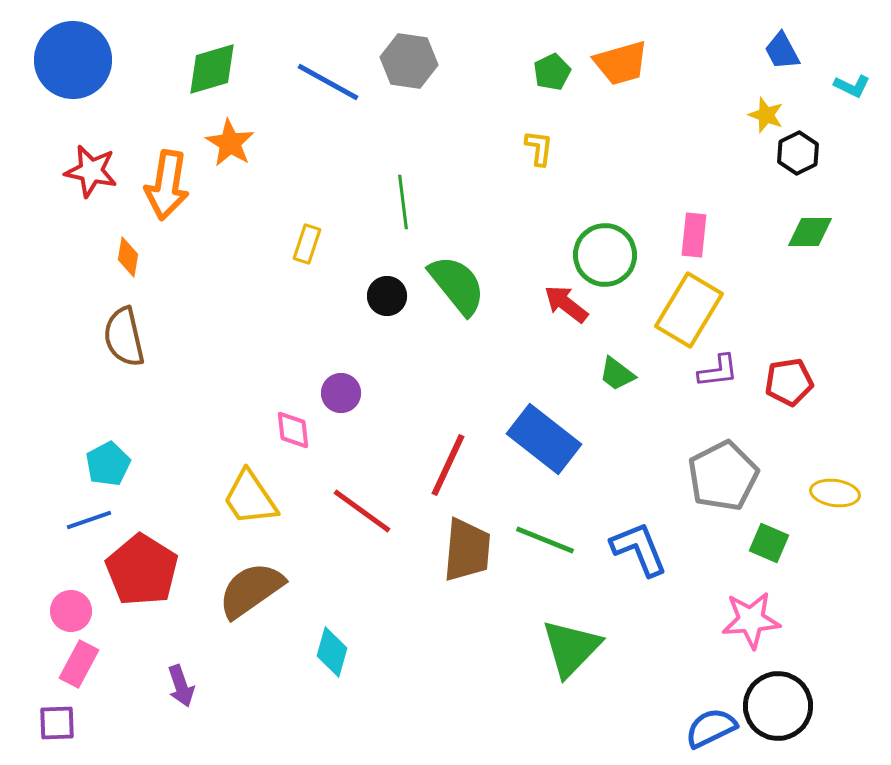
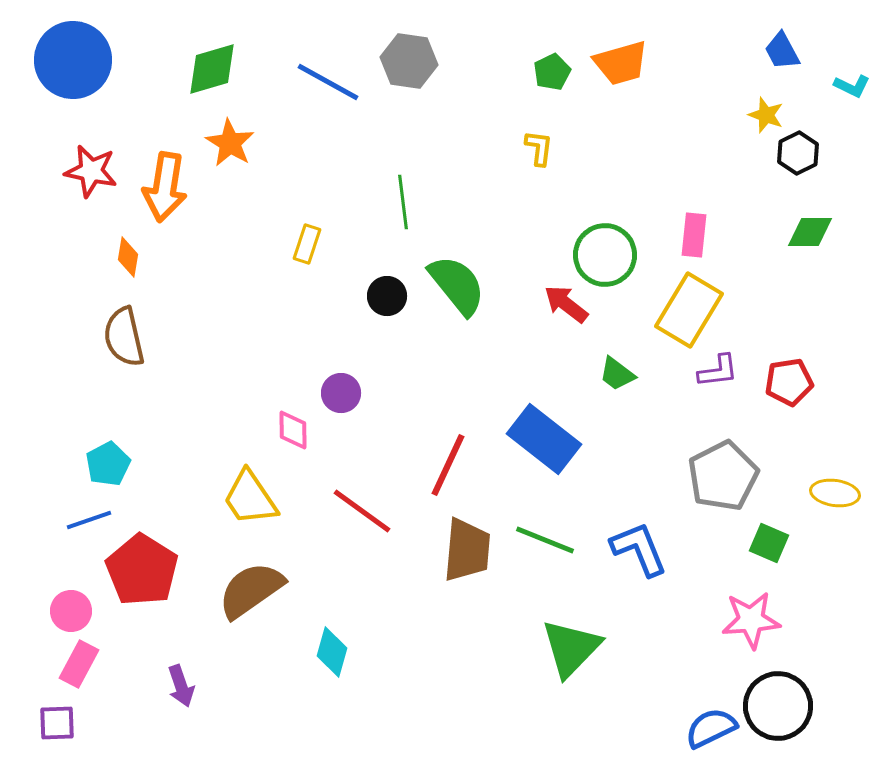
orange arrow at (167, 185): moved 2 px left, 2 px down
pink diamond at (293, 430): rotated 6 degrees clockwise
